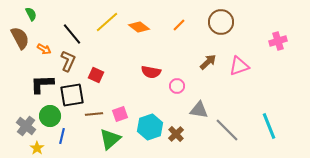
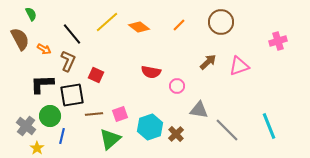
brown semicircle: moved 1 px down
